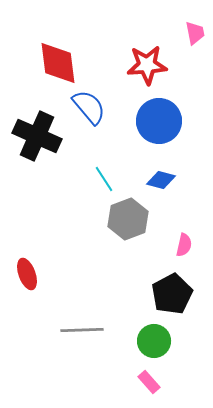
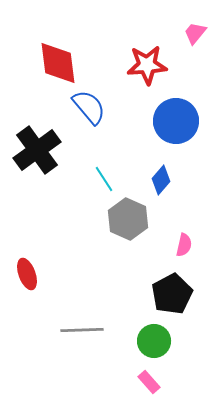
pink trapezoid: rotated 130 degrees counterclockwise
blue circle: moved 17 px right
black cross: moved 14 px down; rotated 30 degrees clockwise
blue diamond: rotated 64 degrees counterclockwise
gray hexagon: rotated 15 degrees counterclockwise
